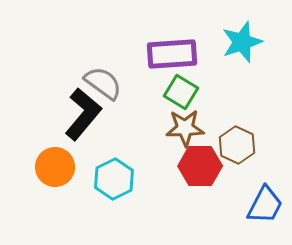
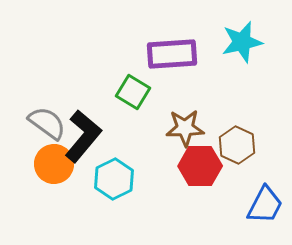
cyan star: rotated 6 degrees clockwise
gray semicircle: moved 56 px left, 40 px down
green square: moved 48 px left
black L-shape: moved 22 px down
orange circle: moved 1 px left, 3 px up
